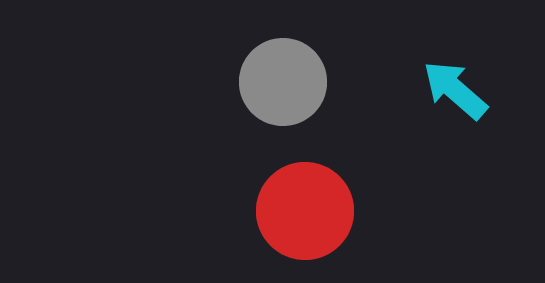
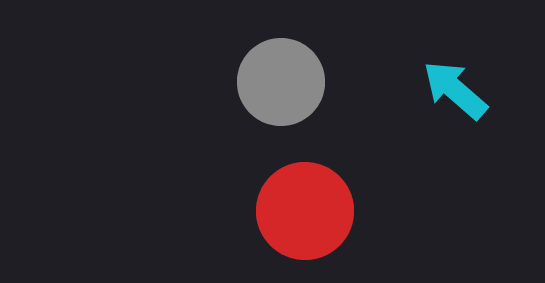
gray circle: moved 2 px left
